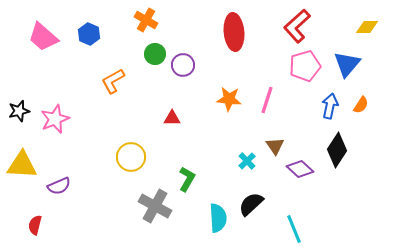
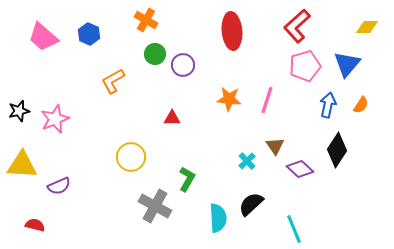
red ellipse: moved 2 px left, 1 px up
blue arrow: moved 2 px left, 1 px up
red semicircle: rotated 90 degrees clockwise
